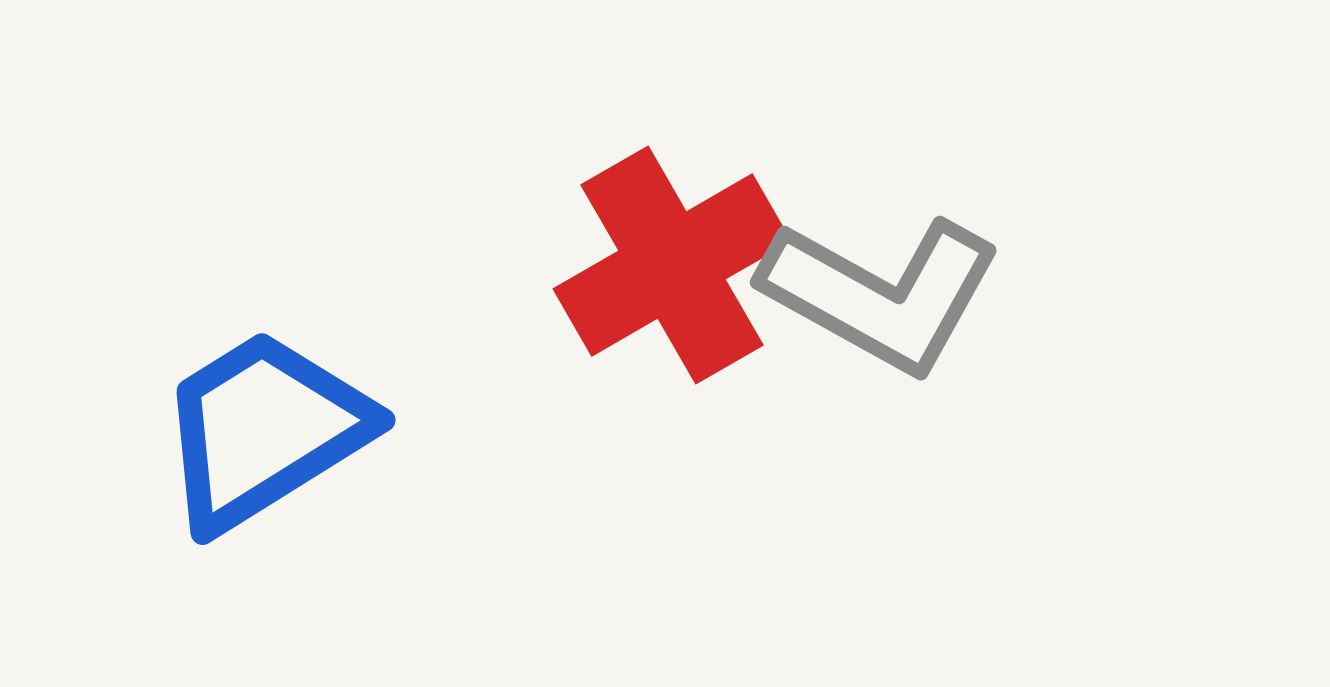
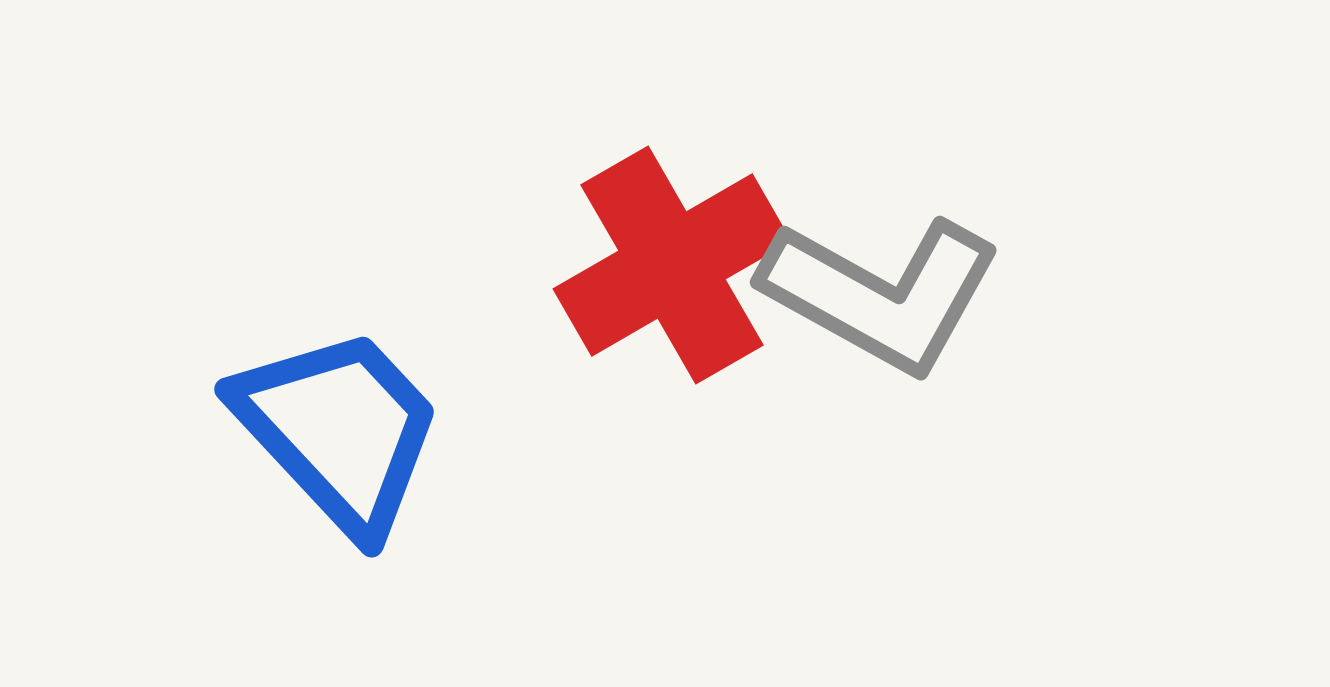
blue trapezoid: moved 75 px right; rotated 79 degrees clockwise
